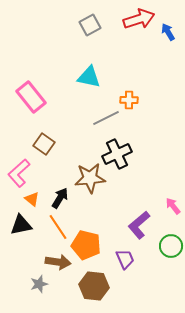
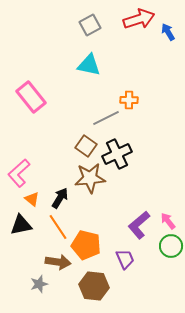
cyan triangle: moved 12 px up
brown square: moved 42 px right, 2 px down
pink arrow: moved 5 px left, 15 px down
